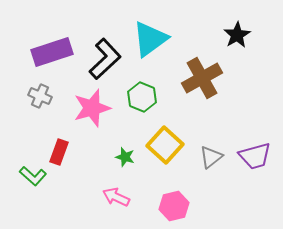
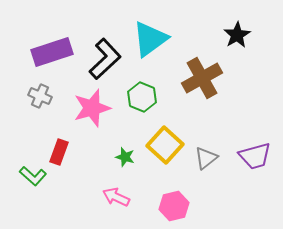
gray triangle: moved 5 px left, 1 px down
